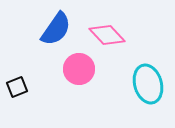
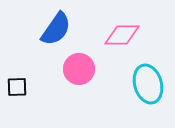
pink diamond: moved 15 px right; rotated 48 degrees counterclockwise
black square: rotated 20 degrees clockwise
